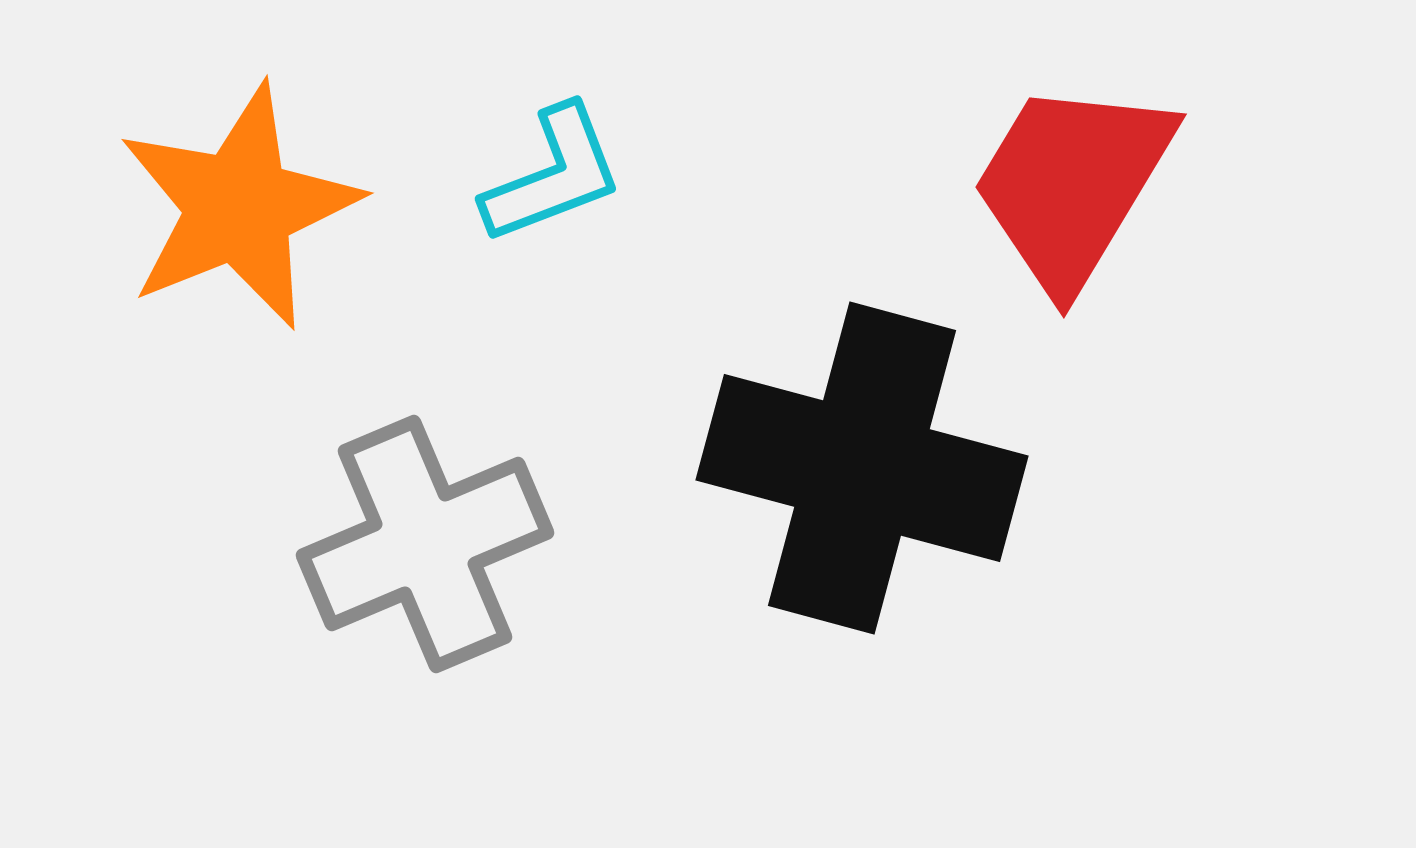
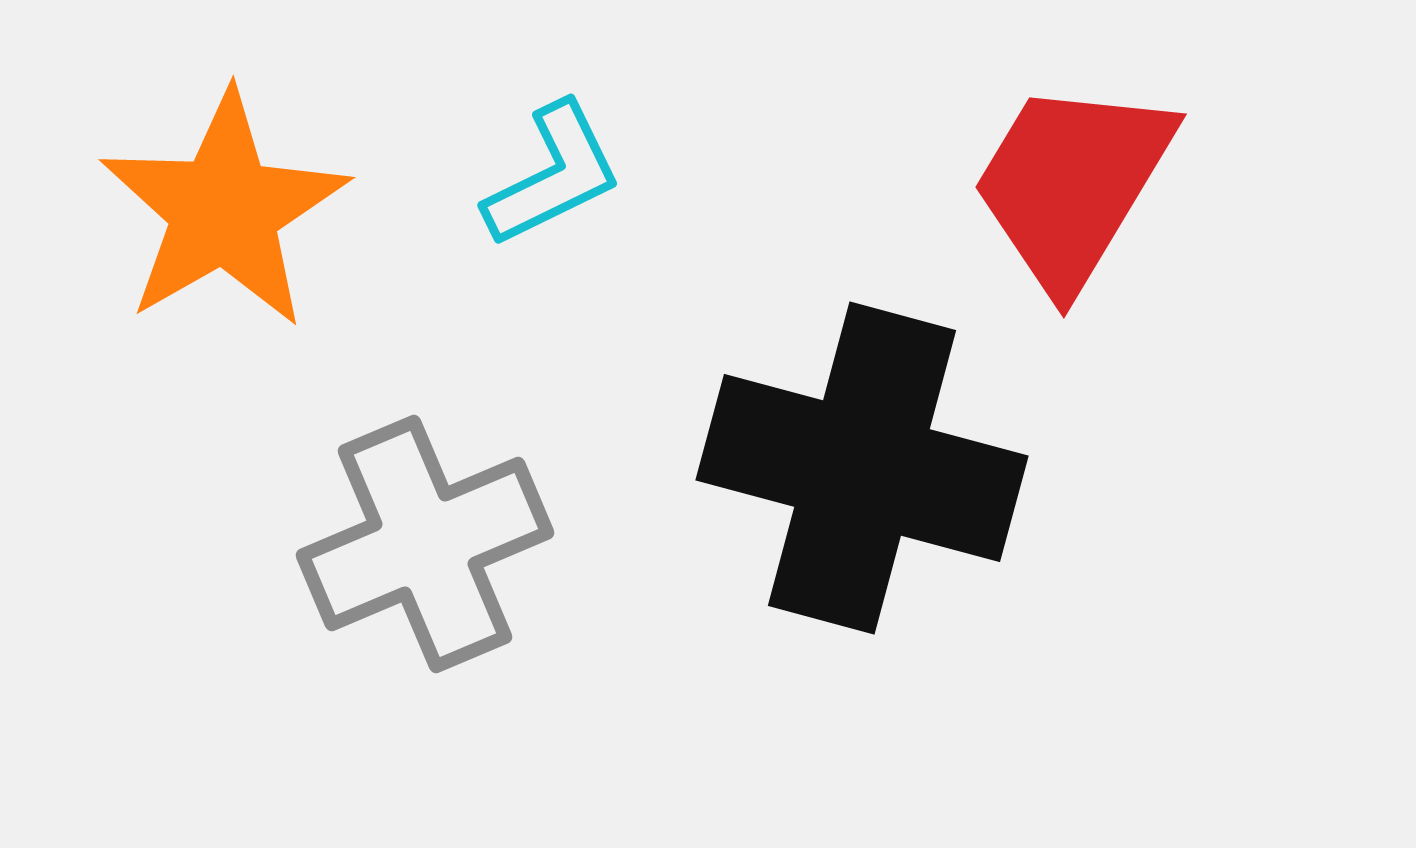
cyan L-shape: rotated 5 degrees counterclockwise
orange star: moved 15 px left, 3 px down; rotated 8 degrees counterclockwise
